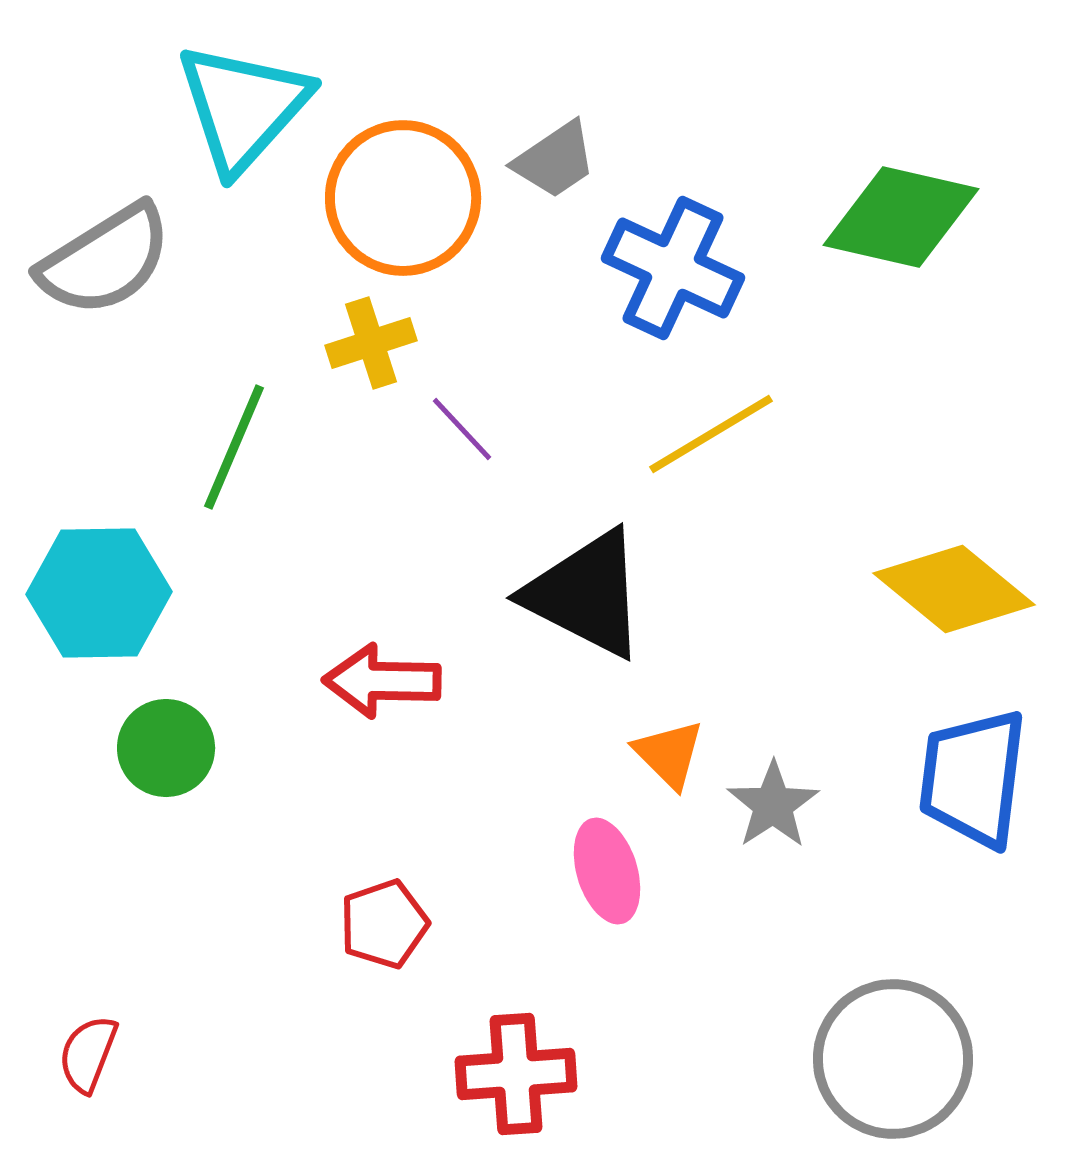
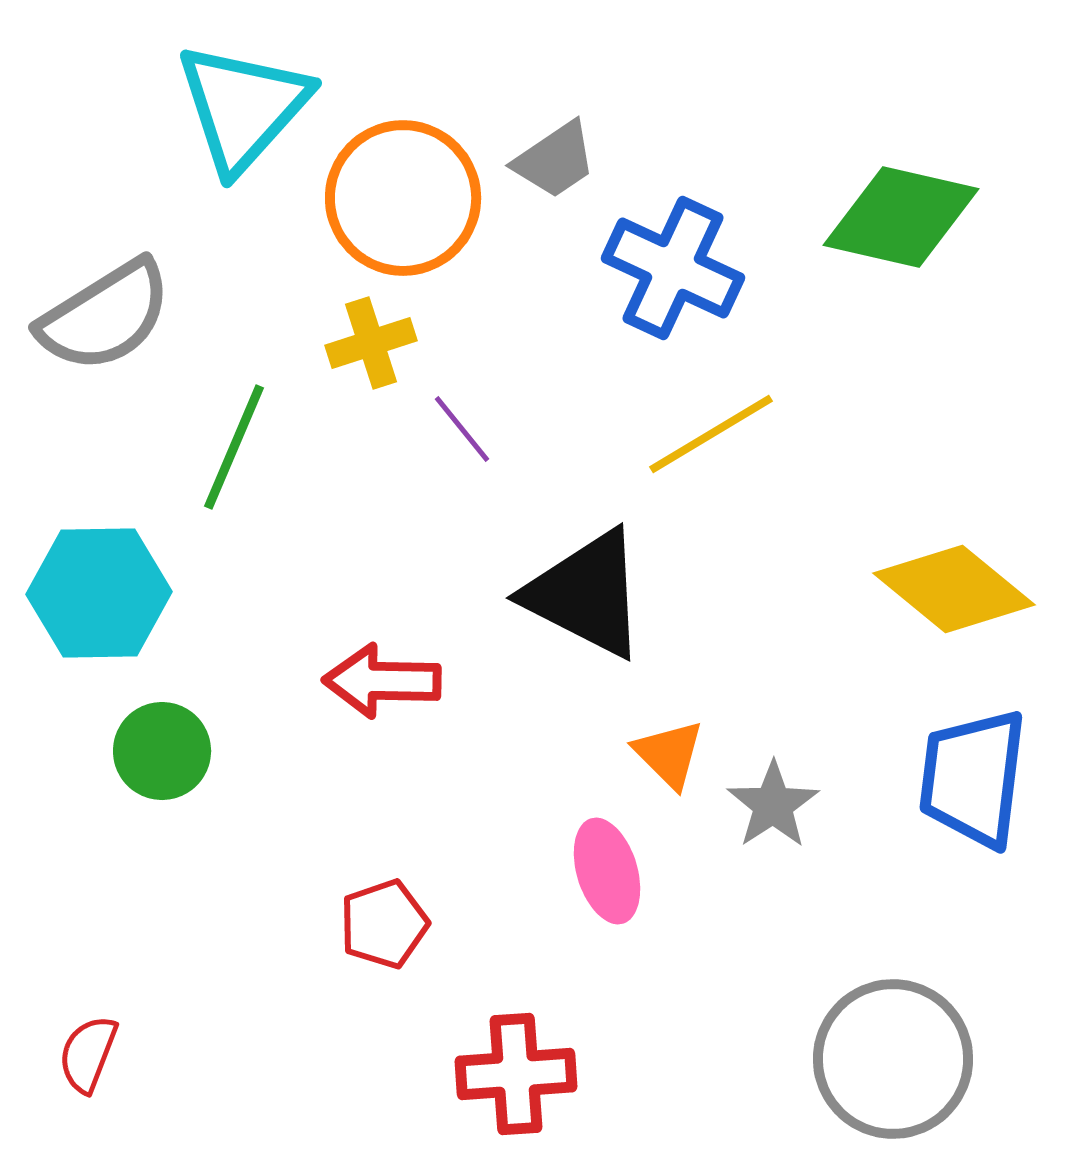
gray semicircle: moved 56 px down
purple line: rotated 4 degrees clockwise
green circle: moved 4 px left, 3 px down
